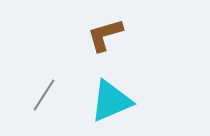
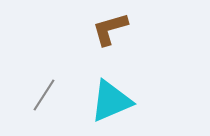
brown L-shape: moved 5 px right, 6 px up
